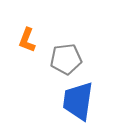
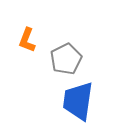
gray pentagon: rotated 20 degrees counterclockwise
